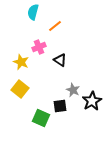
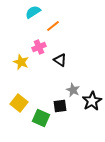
cyan semicircle: rotated 42 degrees clockwise
orange line: moved 2 px left
yellow square: moved 1 px left, 14 px down
